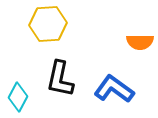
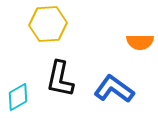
cyan diamond: rotated 32 degrees clockwise
